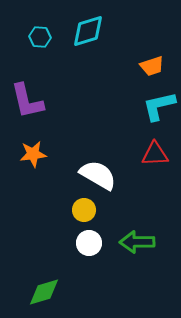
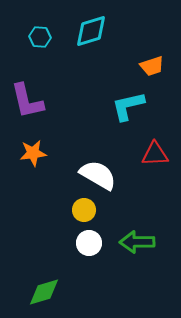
cyan diamond: moved 3 px right
cyan L-shape: moved 31 px left
orange star: moved 1 px up
